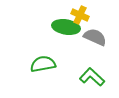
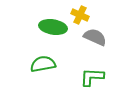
green ellipse: moved 13 px left
green L-shape: rotated 40 degrees counterclockwise
